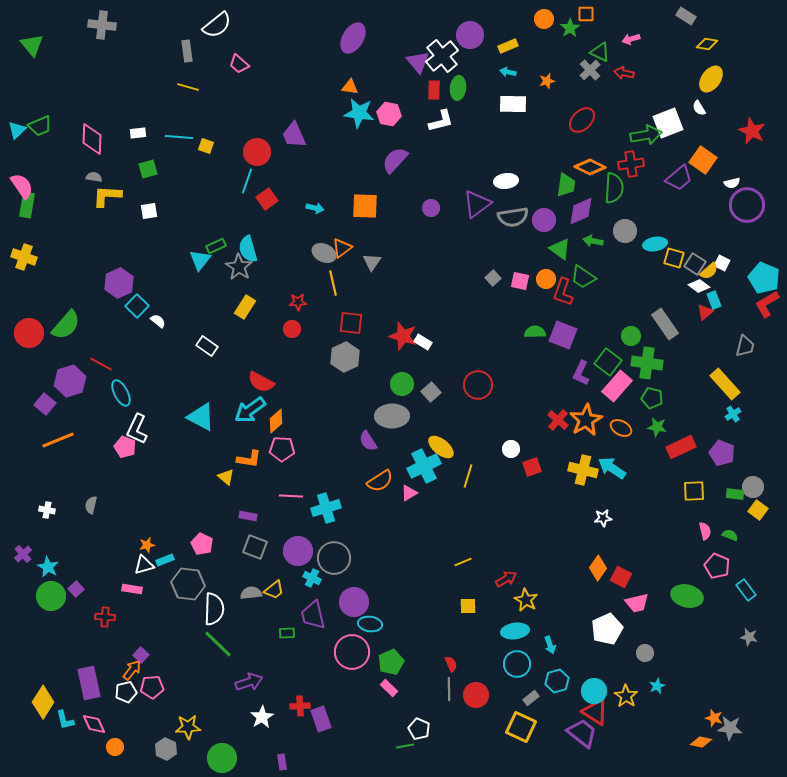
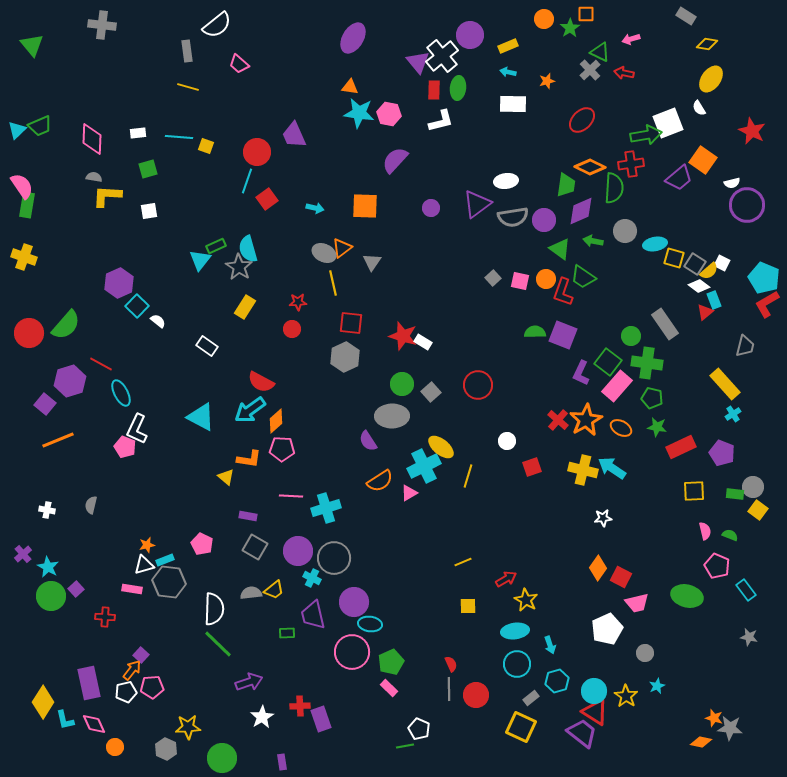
white circle at (511, 449): moved 4 px left, 8 px up
gray square at (255, 547): rotated 10 degrees clockwise
gray hexagon at (188, 584): moved 19 px left, 2 px up
